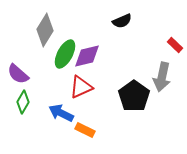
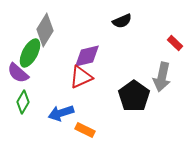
red rectangle: moved 2 px up
green ellipse: moved 35 px left, 1 px up
purple semicircle: moved 1 px up
red triangle: moved 10 px up
blue arrow: rotated 45 degrees counterclockwise
